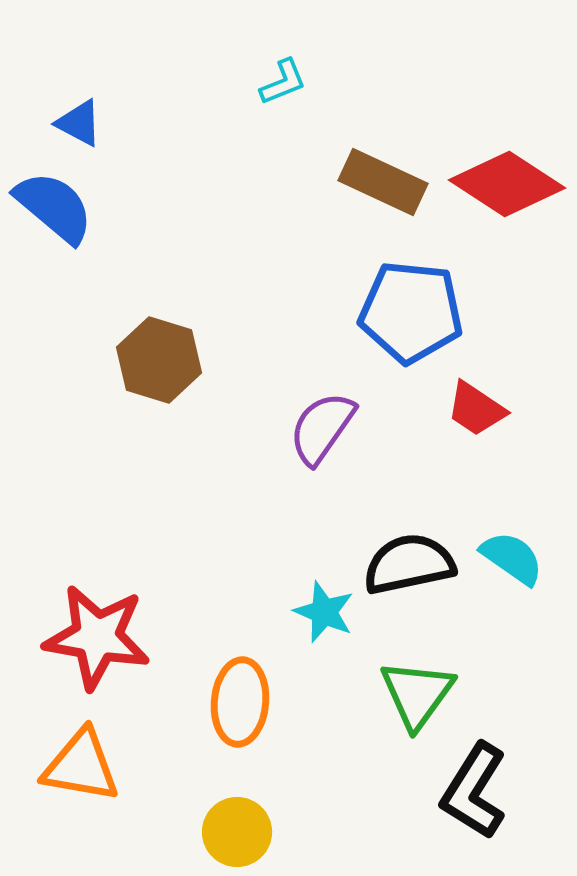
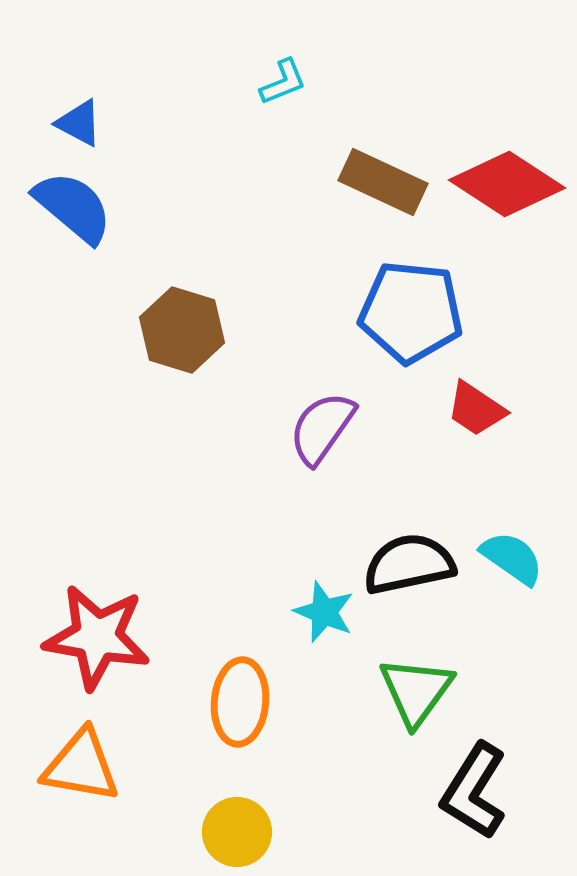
blue semicircle: moved 19 px right
brown hexagon: moved 23 px right, 30 px up
green triangle: moved 1 px left, 3 px up
